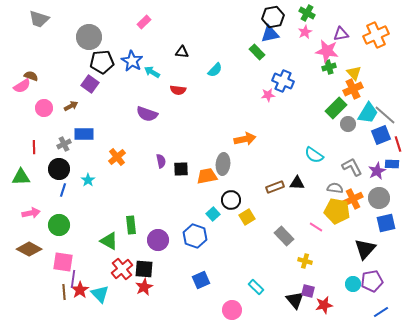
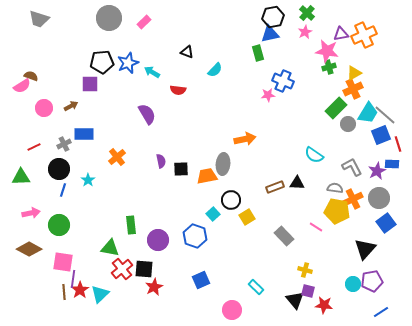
green cross at (307, 13): rotated 14 degrees clockwise
orange cross at (376, 35): moved 12 px left
gray circle at (89, 37): moved 20 px right, 19 px up
black triangle at (182, 52): moved 5 px right; rotated 16 degrees clockwise
green rectangle at (257, 52): moved 1 px right, 1 px down; rotated 28 degrees clockwise
blue star at (132, 61): moved 4 px left, 2 px down; rotated 20 degrees clockwise
yellow triangle at (354, 73): rotated 42 degrees clockwise
purple square at (90, 84): rotated 36 degrees counterclockwise
purple semicircle at (147, 114): rotated 140 degrees counterclockwise
red line at (34, 147): rotated 64 degrees clockwise
blue square at (386, 223): rotated 24 degrees counterclockwise
green triangle at (109, 241): moved 1 px right, 7 px down; rotated 18 degrees counterclockwise
yellow cross at (305, 261): moved 9 px down
red star at (144, 287): moved 10 px right
cyan triangle at (100, 294): rotated 30 degrees clockwise
red star at (324, 305): rotated 18 degrees clockwise
